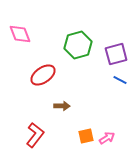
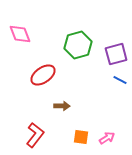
orange square: moved 5 px left, 1 px down; rotated 21 degrees clockwise
